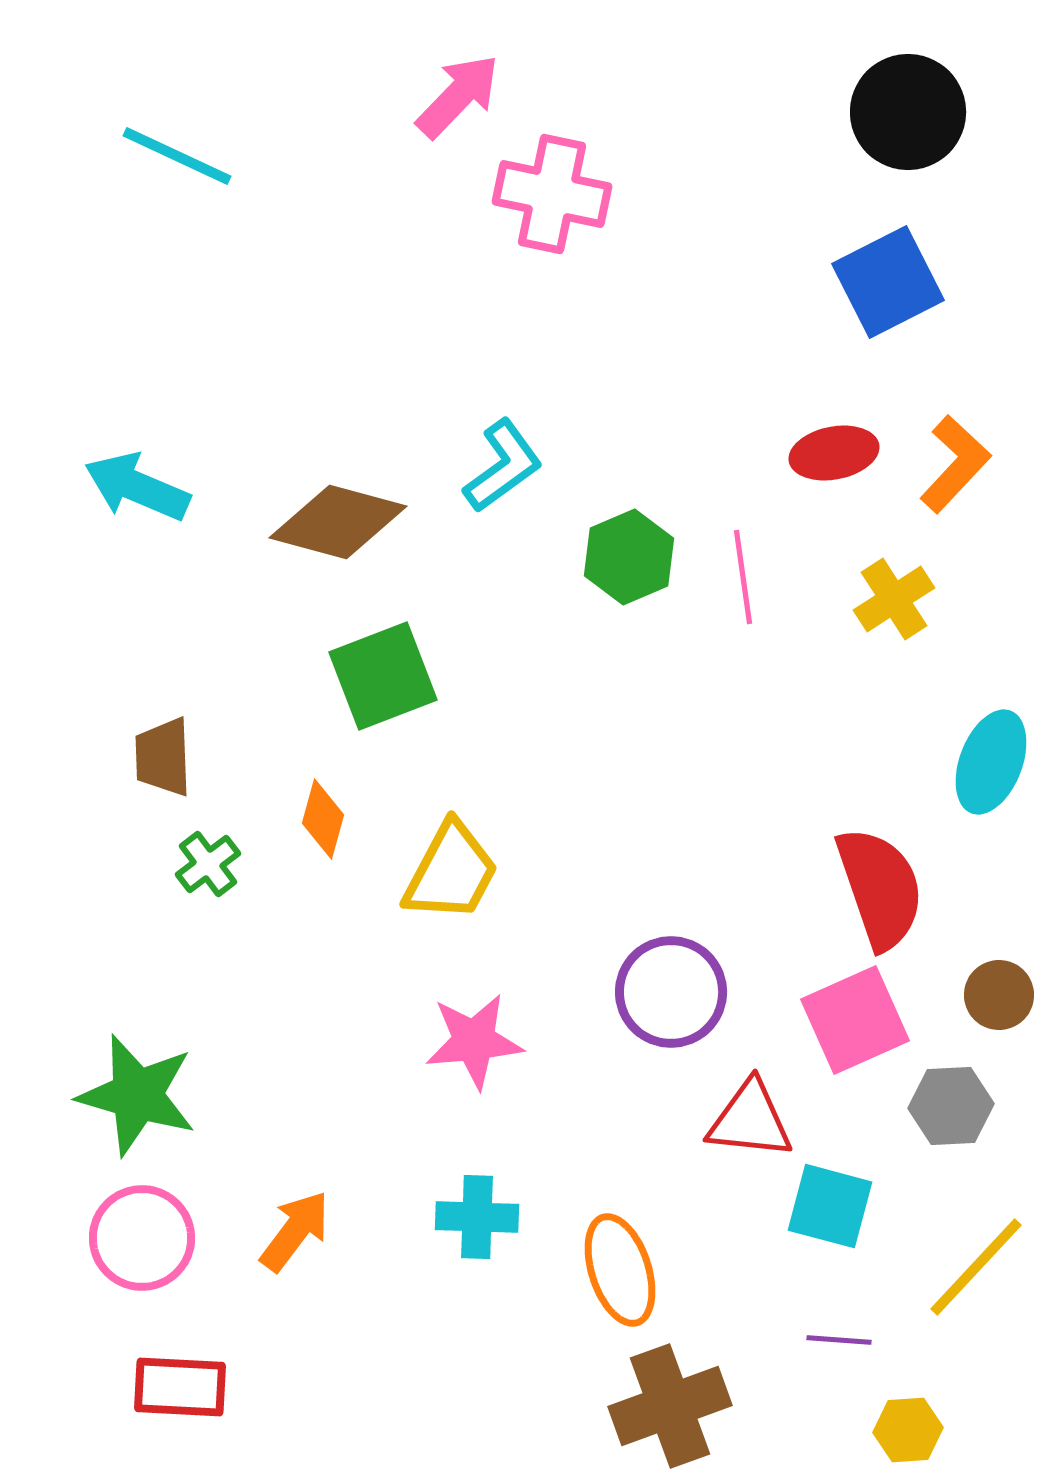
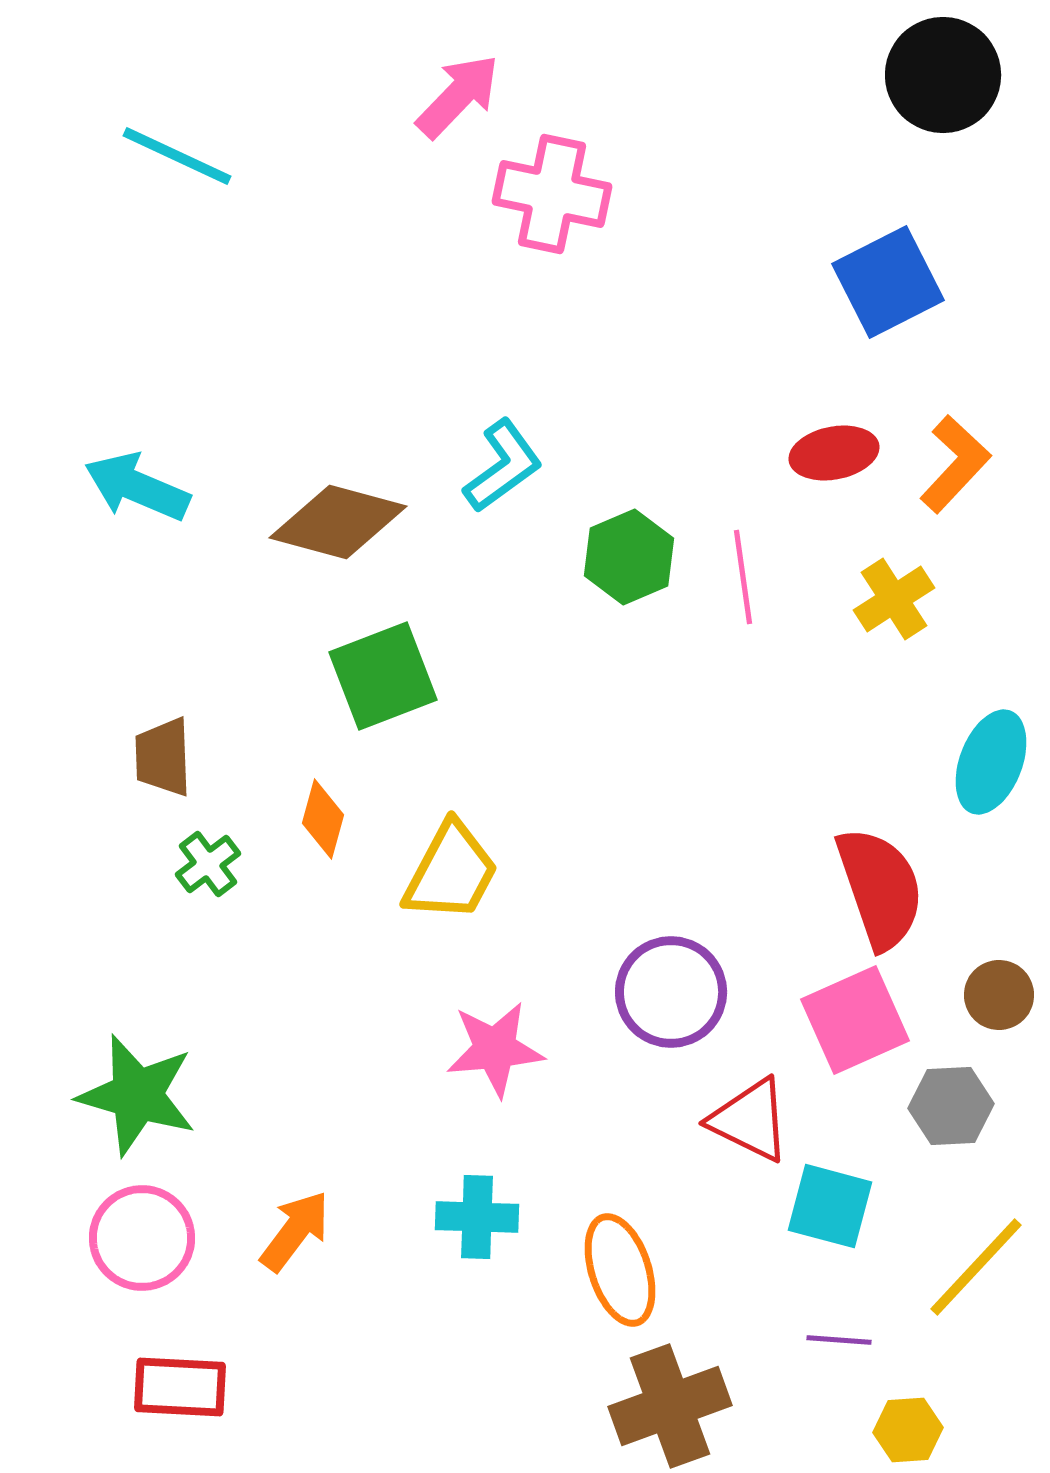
black circle: moved 35 px right, 37 px up
pink star: moved 21 px right, 8 px down
red triangle: rotated 20 degrees clockwise
